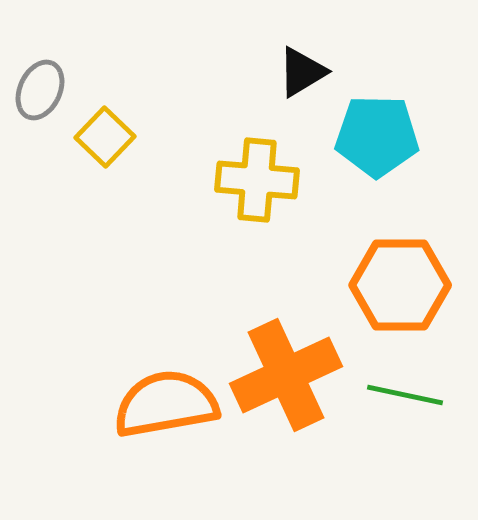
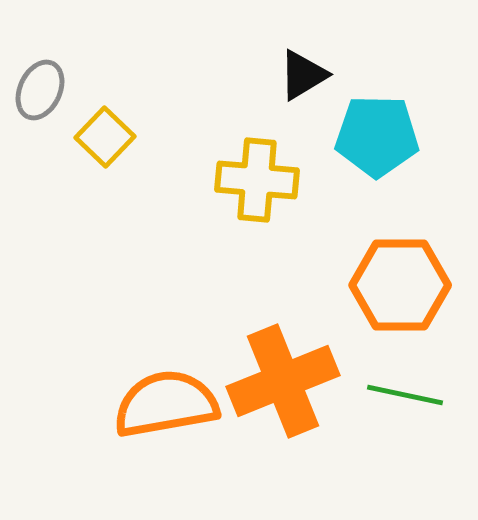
black triangle: moved 1 px right, 3 px down
orange cross: moved 3 px left, 6 px down; rotated 3 degrees clockwise
